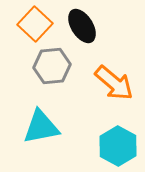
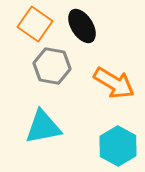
orange square: rotated 8 degrees counterclockwise
gray hexagon: rotated 15 degrees clockwise
orange arrow: rotated 9 degrees counterclockwise
cyan triangle: moved 2 px right
